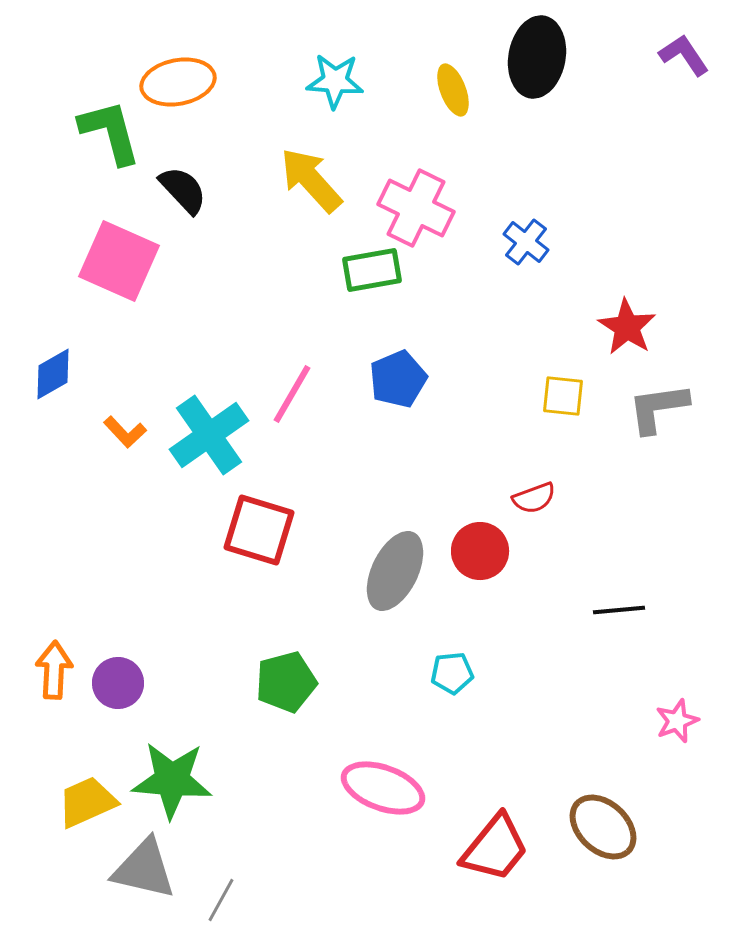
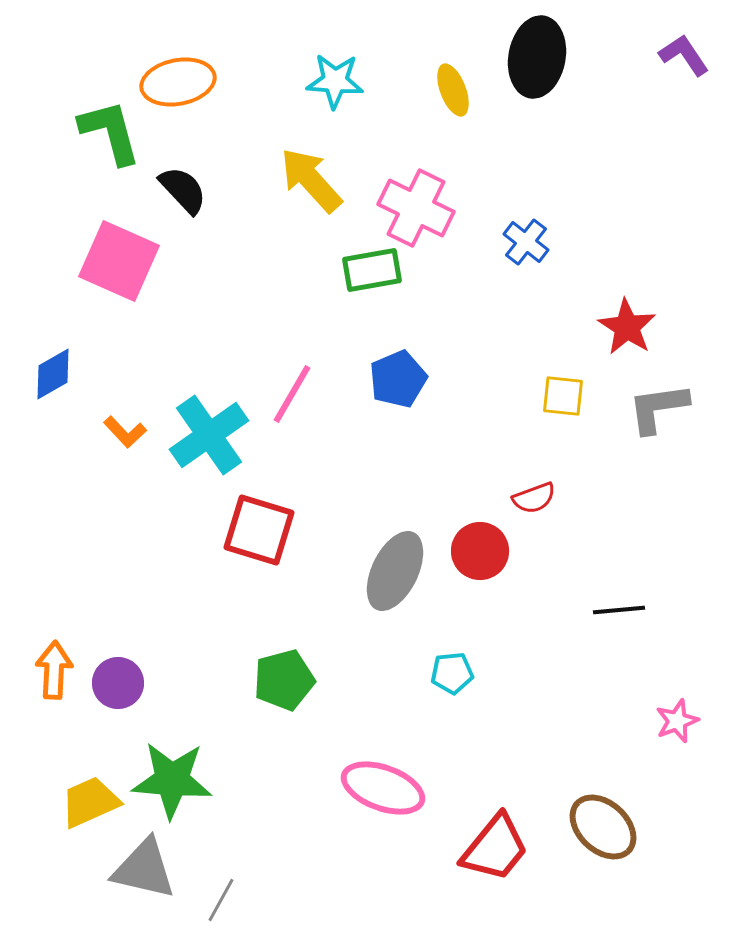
green pentagon: moved 2 px left, 2 px up
yellow trapezoid: moved 3 px right
